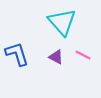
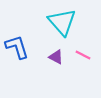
blue L-shape: moved 7 px up
